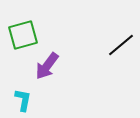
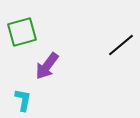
green square: moved 1 px left, 3 px up
